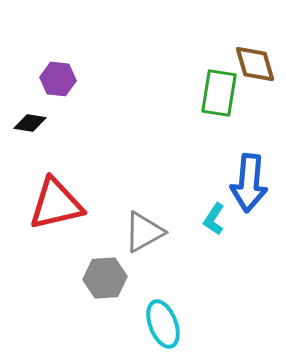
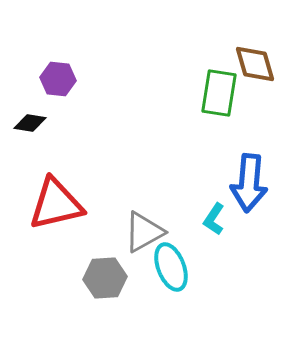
cyan ellipse: moved 8 px right, 57 px up
